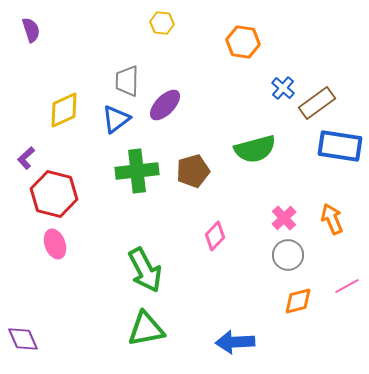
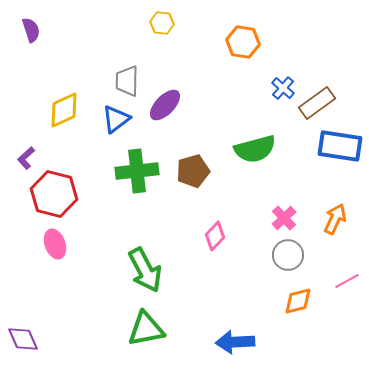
orange arrow: moved 3 px right; rotated 48 degrees clockwise
pink line: moved 5 px up
